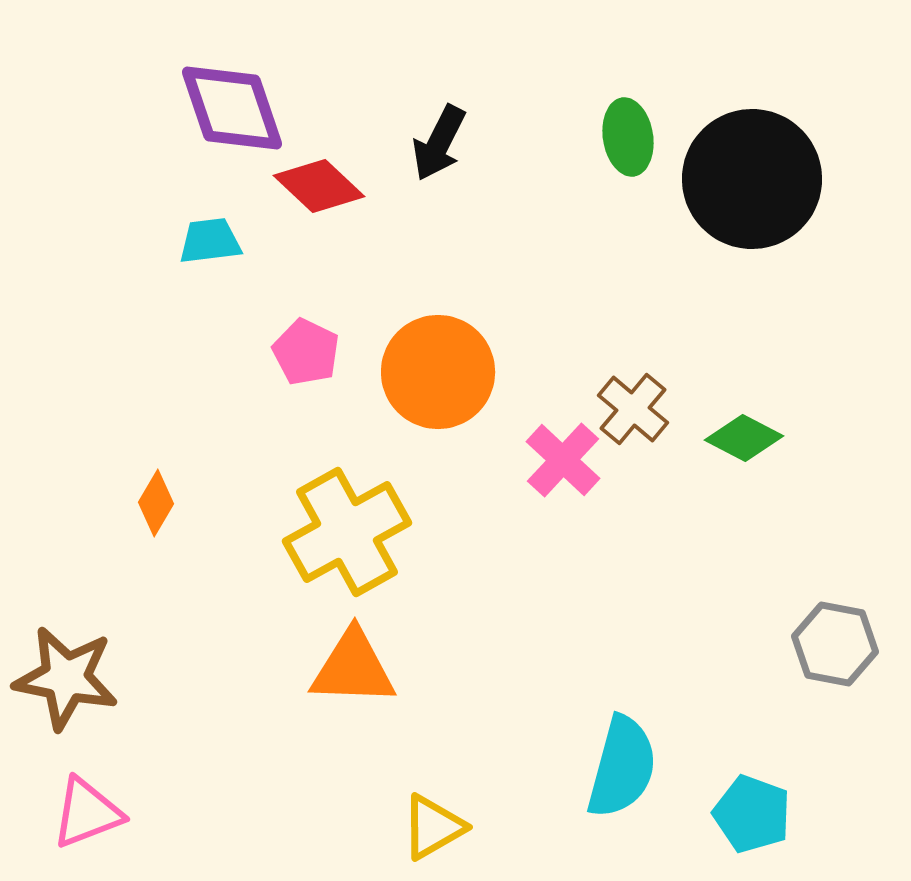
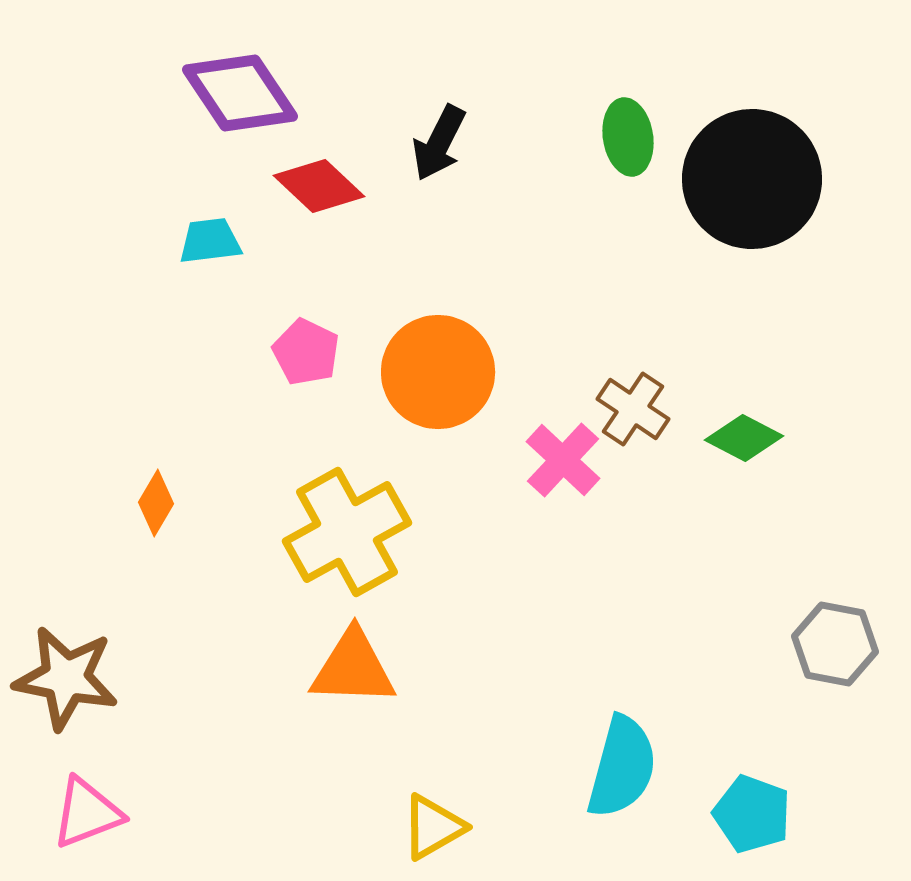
purple diamond: moved 8 px right, 15 px up; rotated 15 degrees counterclockwise
brown cross: rotated 6 degrees counterclockwise
